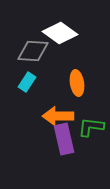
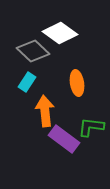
gray diamond: rotated 40 degrees clockwise
orange arrow: moved 13 px left, 5 px up; rotated 84 degrees clockwise
purple rectangle: rotated 40 degrees counterclockwise
